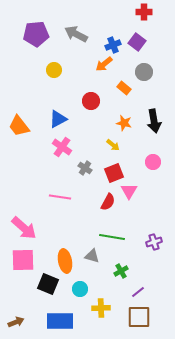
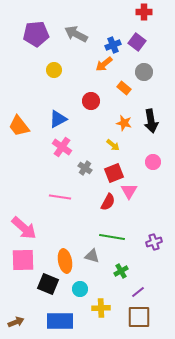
black arrow: moved 3 px left
